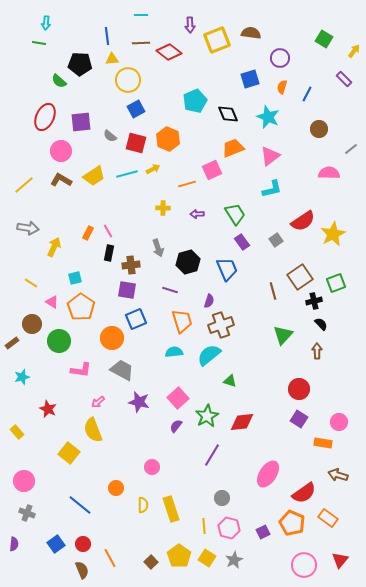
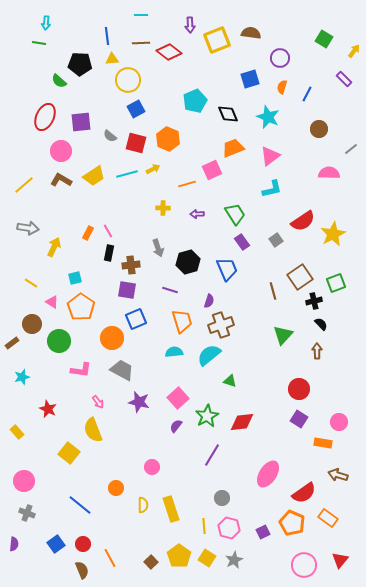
pink arrow at (98, 402): rotated 88 degrees counterclockwise
